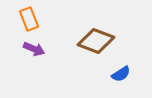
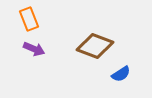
brown diamond: moved 1 px left, 5 px down
